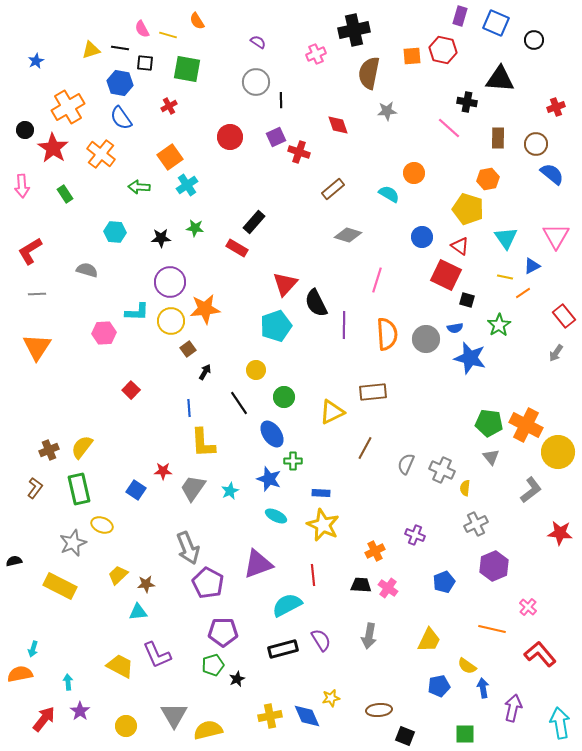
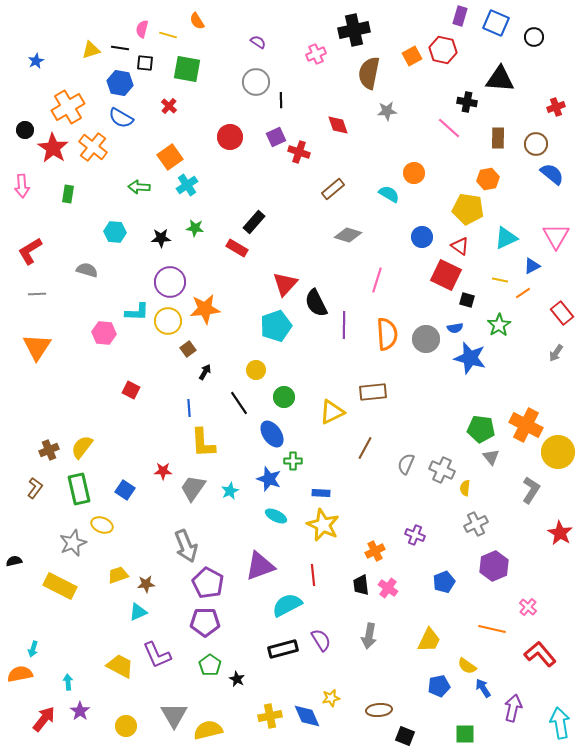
pink semicircle at (142, 29): rotated 42 degrees clockwise
black circle at (534, 40): moved 3 px up
orange square at (412, 56): rotated 24 degrees counterclockwise
red cross at (169, 106): rotated 21 degrees counterclockwise
blue semicircle at (121, 118): rotated 25 degrees counterclockwise
orange cross at (101, 154): moved 8 px left, 7 px up
green rectangle at (65, 194): moved 3 px right; rotated 42 degrees clockwise
yellow pentagon at (468, 209): rotated 8 degrees counterclockwise
cyan triangle at (506, 238): rotated 40 degrees clockwise
yellow line at (505, 277): moved 5 px left, 3 px down
red rectangle at (564, 316): moved 2 px left, 3 px up
yellow circle at (171, 321): moved 3 px left
pink hexagon at (104, 333): rotated 10 degrees clockwise
red square at (131, 390): rotated 18 degrees counterclockwise
green pentagon at (489, 423): moved 8 px left, 6 px down
blue square at (136, 490): moved 11 px left
gray L-shape at (531, 490): rotated 20 degrees counterclockwise
red star at (560, 533): rotated 25 degrees clockwise
gray arrow at (188, 548): moved 2 px left, 2 px up
purple triangle at (258, 564): moved 2 px right, 2 px down
yellow trapezoid at (118, 575): rotated 25 degrees clockwise
black trapezoid at (361, 585): rotated 100 degrees counterclockwise
cyan triangle at (138, 612): rotated 18 degrees counterclockwise
purple pentagon at (223, 632): moved 18 px left, 10 px up
green pentagon at (213, 665): moved 3 px left; rotated 20 degrees counterclockwise
black star at (237, 679): rotated 21 degrees counterclockwise
blue arrow at (483, 688): rotated 24 degrees counterclockwise
